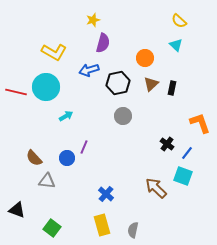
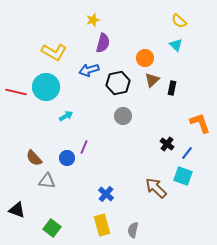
brown triangle: moved 1 px right, 4 px up
